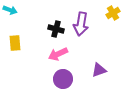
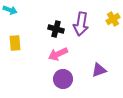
yellow cross: moved 6 px down
